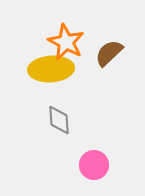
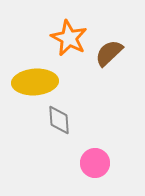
orange star: moved 3 px right, 4 px up
yellow ellipse: moved 16 px left, 13 px down
pink circle: moved 1 px right, 2 px up
